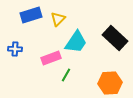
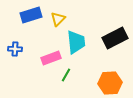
black rectangle: rotated 70 degrees counterclockwise
cyan trapezoid: rotated 40 degrees counterclockwise
